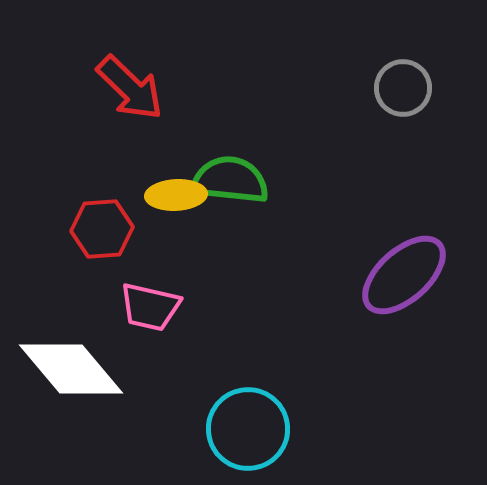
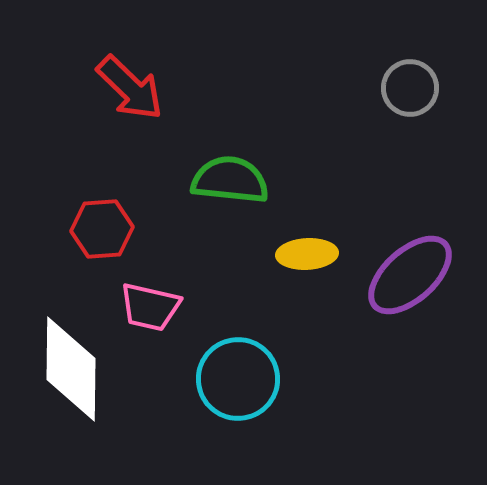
gray circle: moved 7 px right
yellow ellipse: moved 131 px right, 59 px down
purple ellipse: moved 6 px right
white diamond: rotated 41 degrees clockwise
cyan circle: moved 10 px left, 50 px up
